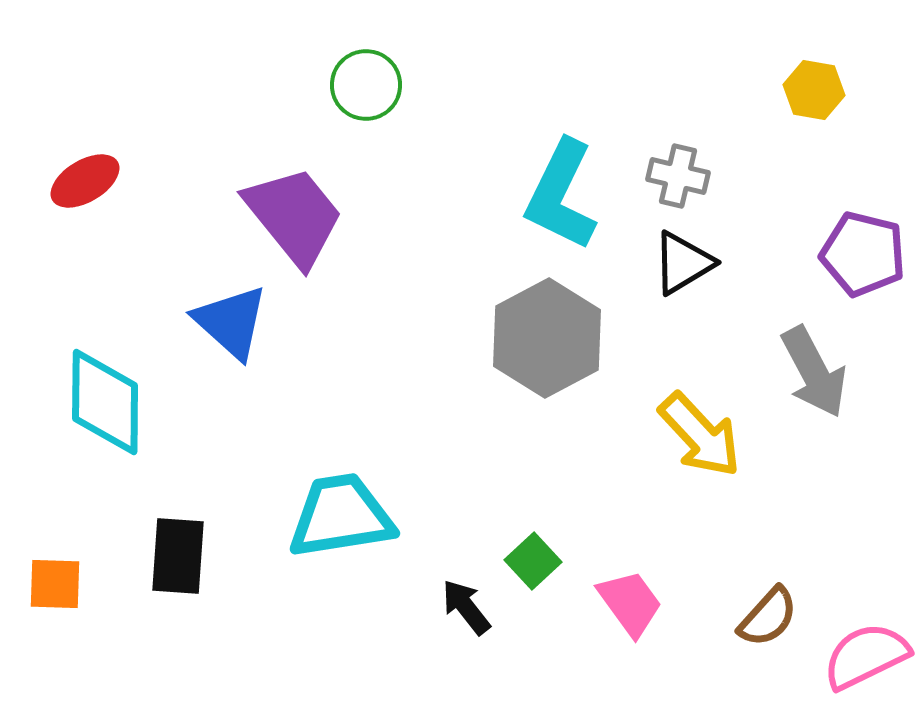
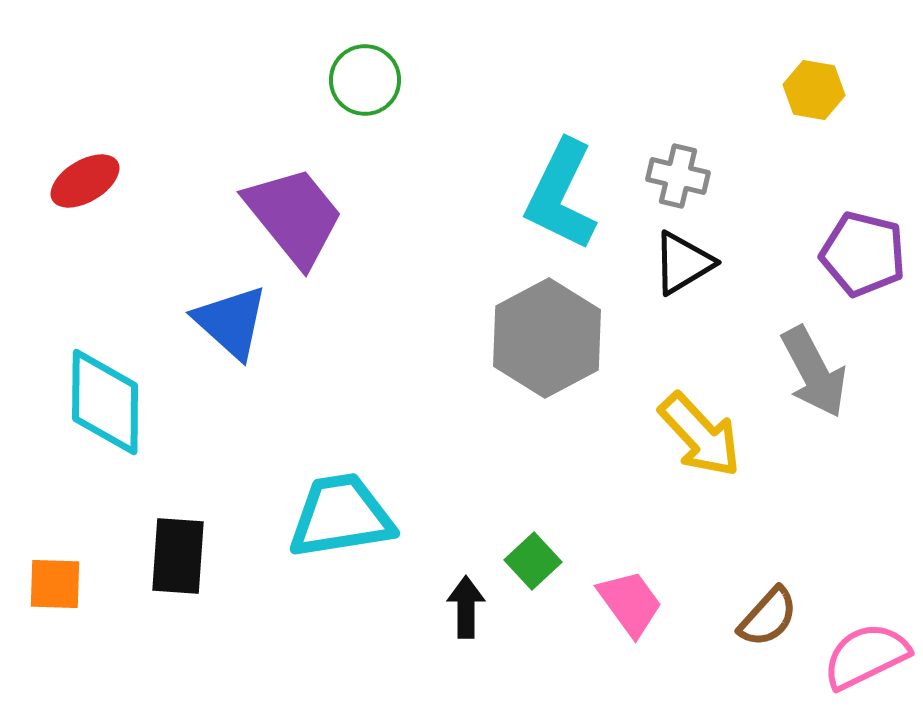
green circle: moved 1 px left, 5 px up
black arrow: rotated 38 degrees clockwise
